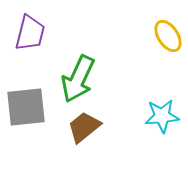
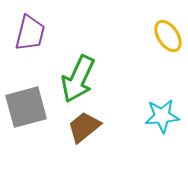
gray square: rotated 9 degrees counterclockwise
